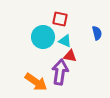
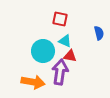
blue semicircle: moved 2 px right
cyan circle: moved 14 px down
orange arrow: moved 3 px left; rotated 25 degrees counterclockwise
